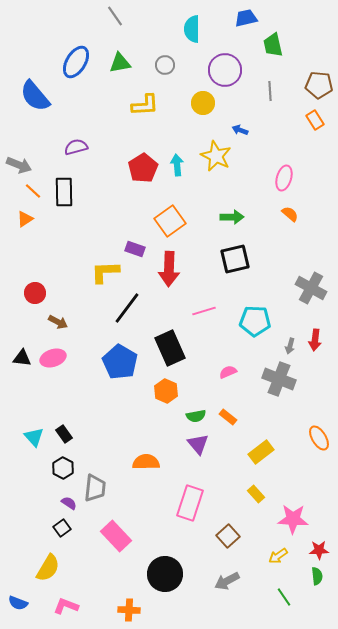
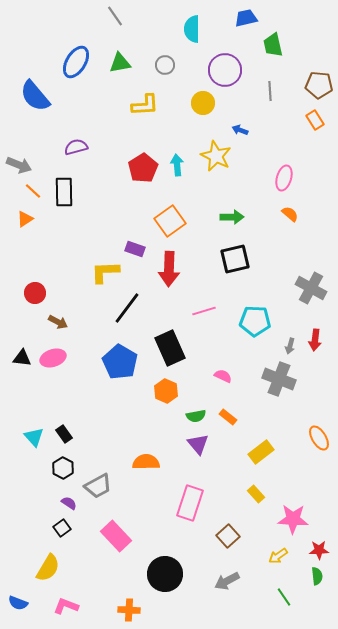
pink semicircle at (228, 372): moved 5 px left, 4 px down; rotated 48 degrees clockwise
gray trapezoid at (95, 488): moved 3 px right, 2 px up; rotated 56 degrees clockwise
